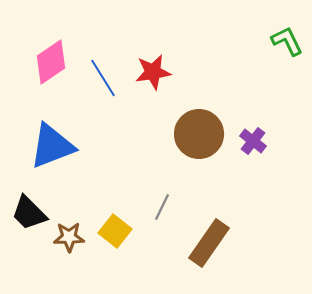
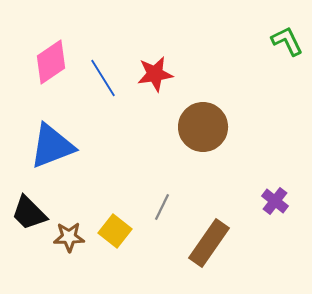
red star: moved 2 px right, 2 px down
brown circle: moved 4 px right, 7 px up
purple cross: moved 22 px right, 60 px down
